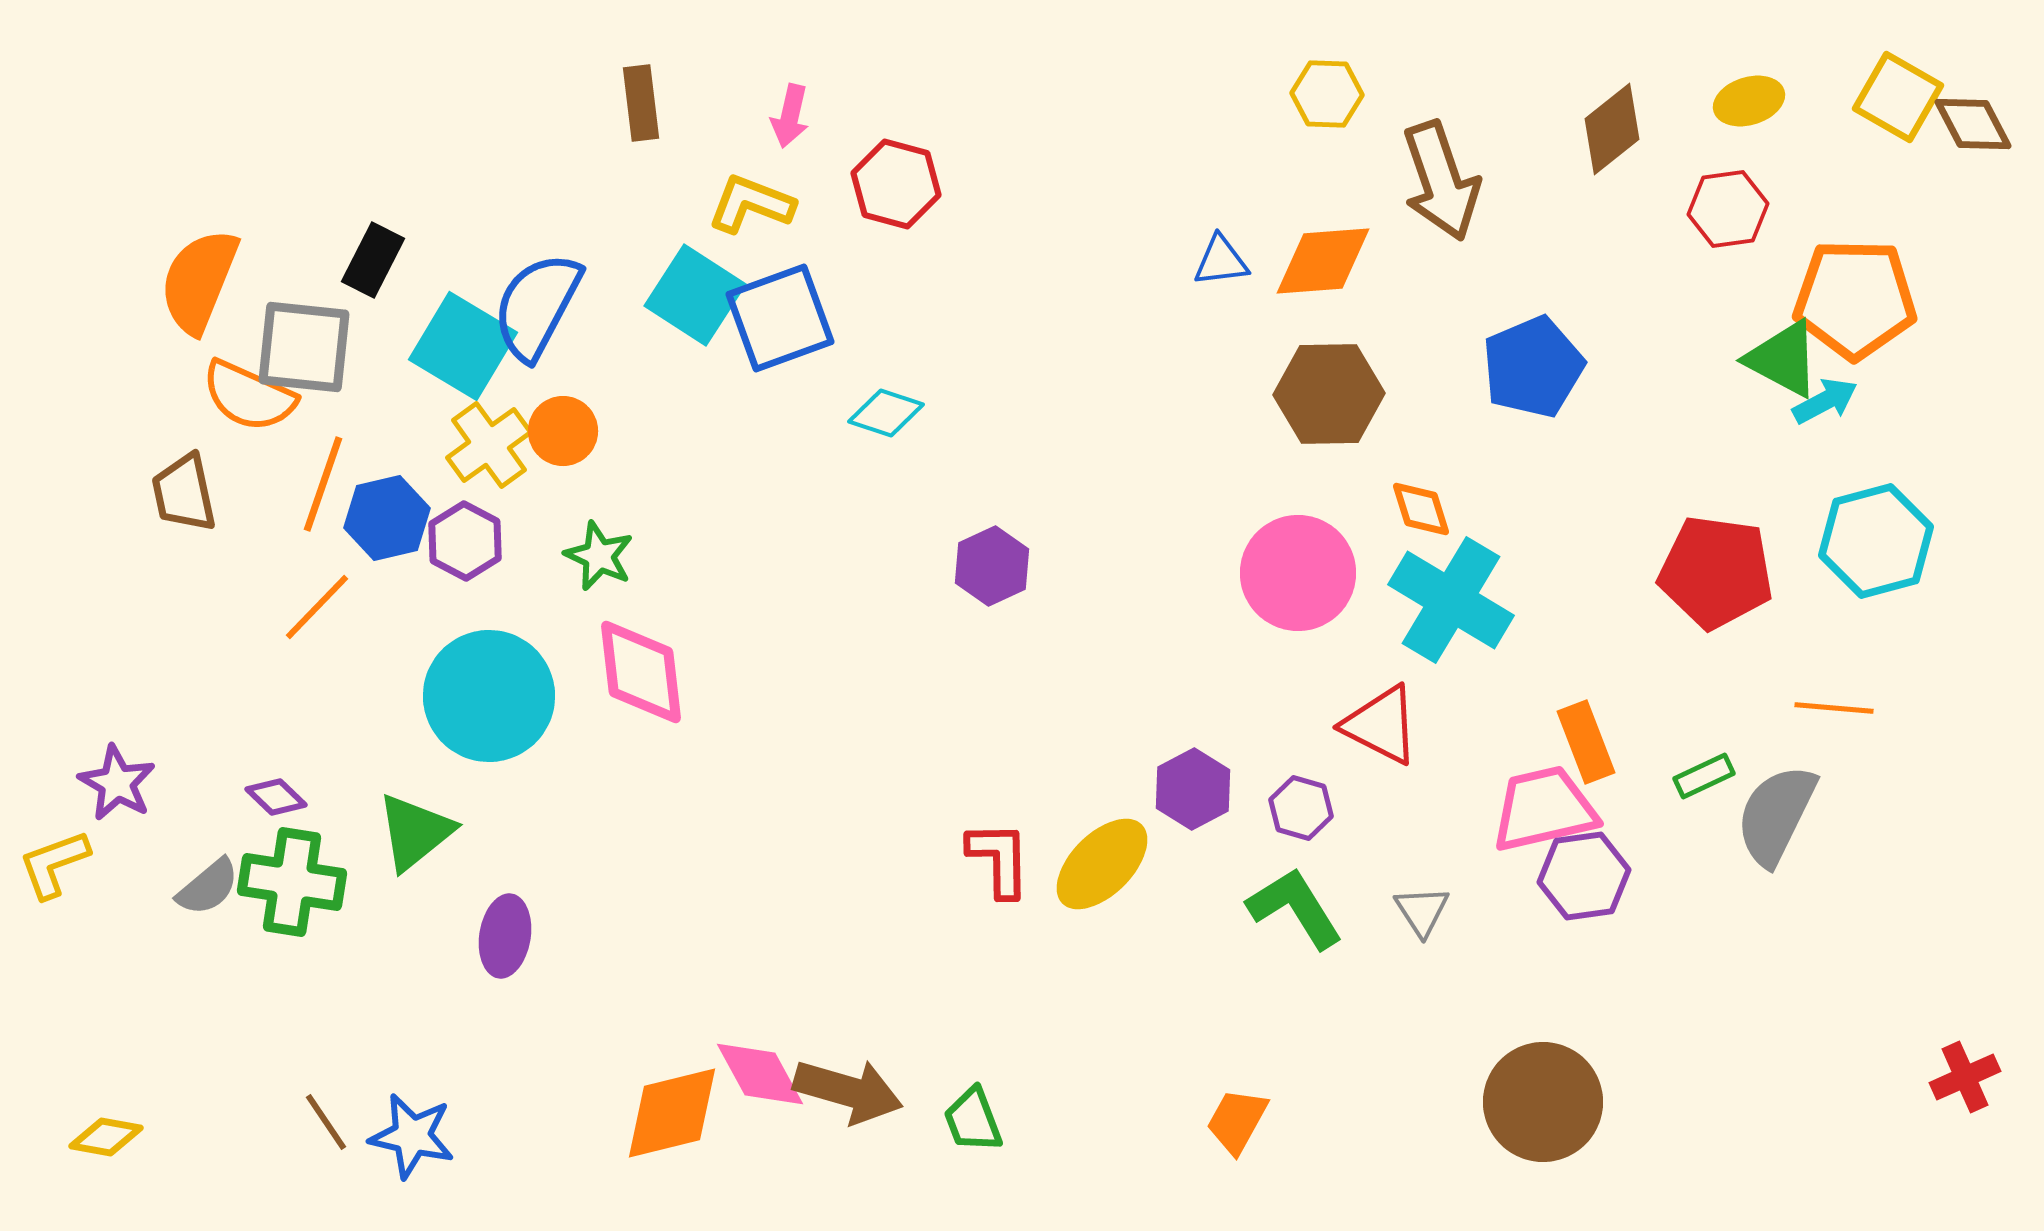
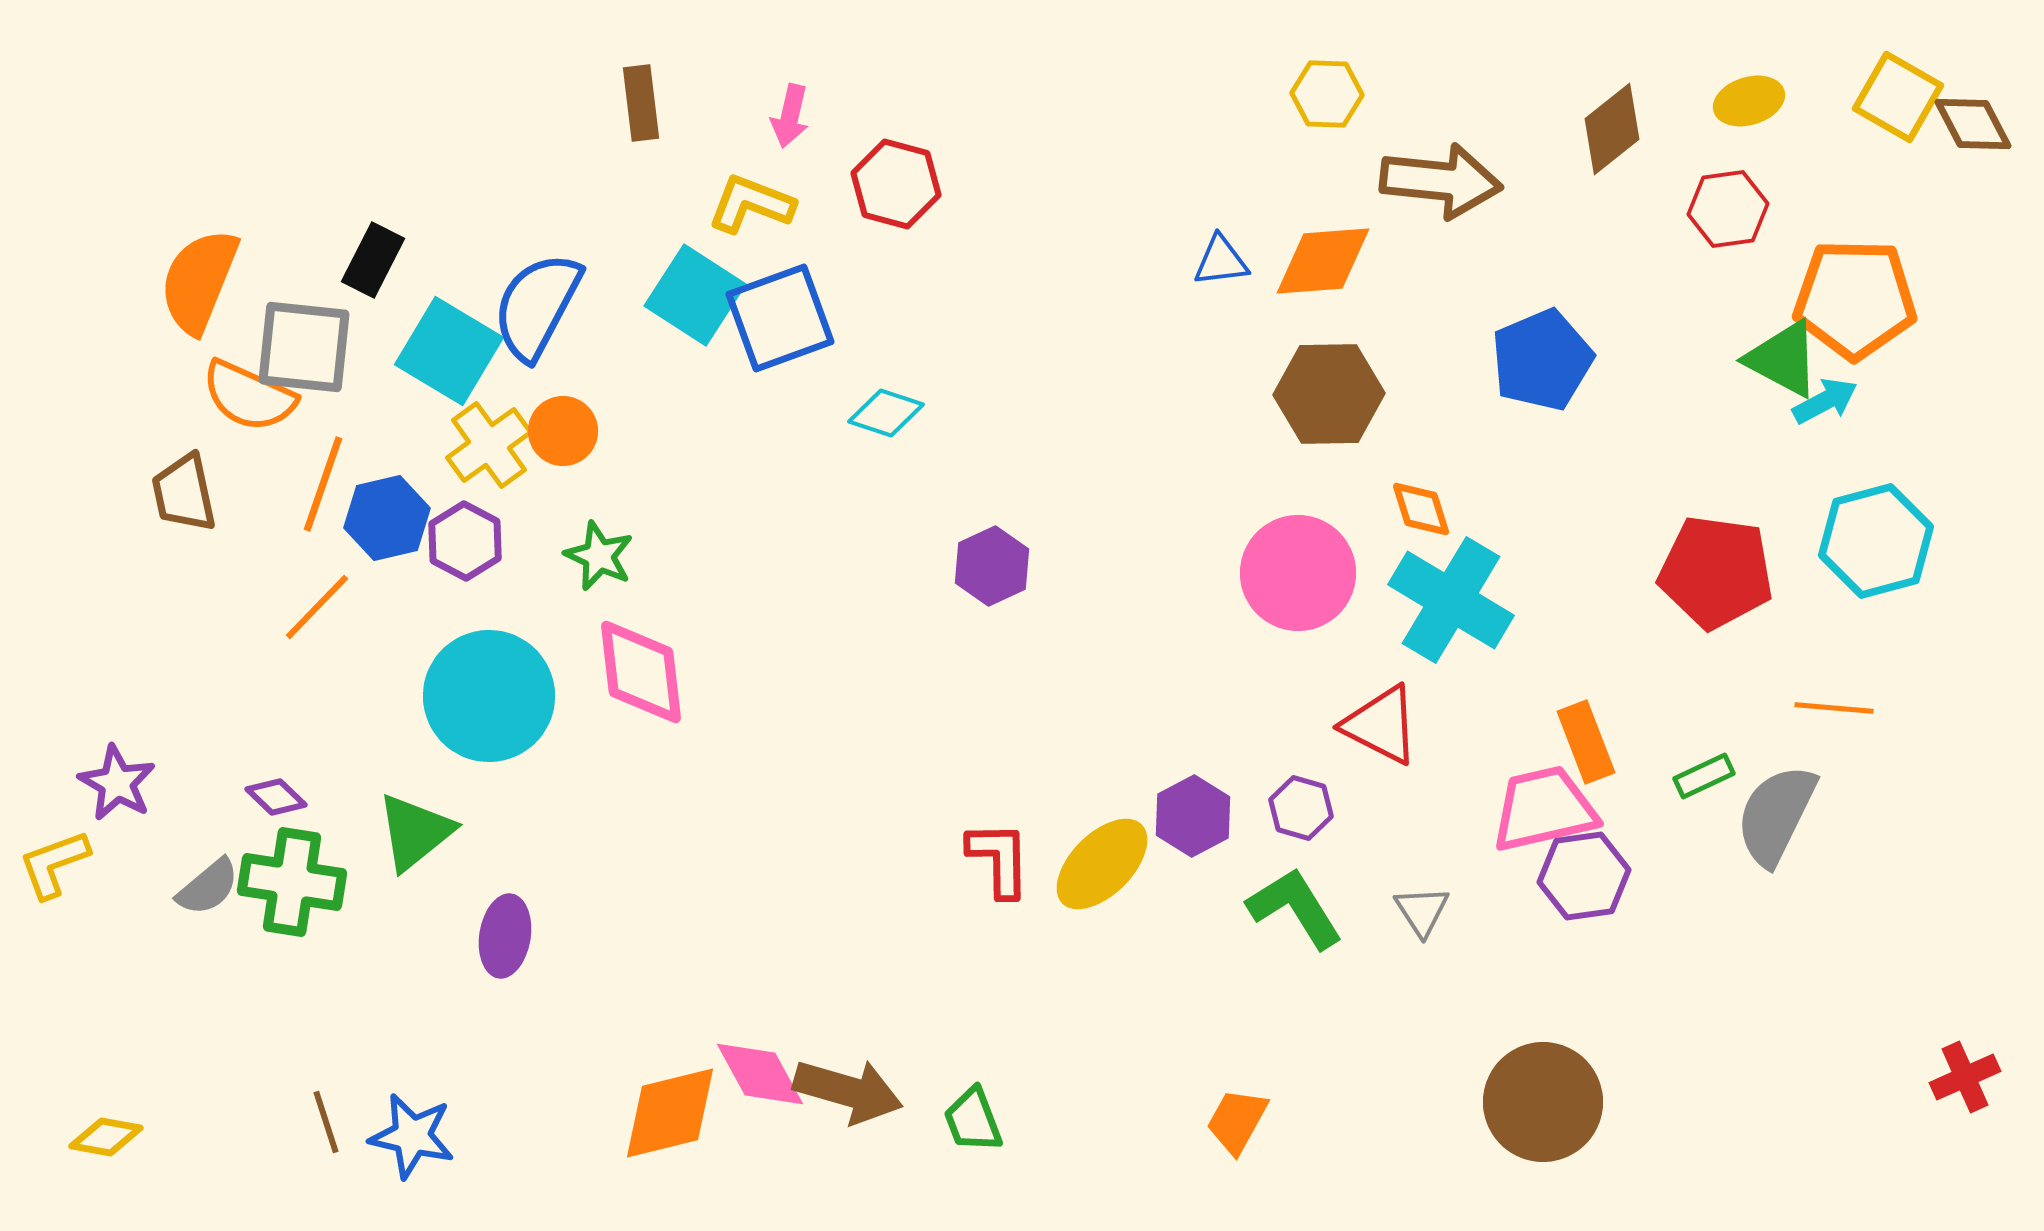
brown arrow at (1441, 181): rotated 65 degrees counterclockwise
cyan square at (463, 346): moved 14 px left, 5 px down
blue pentagon at (1533, 367): moved 9 px right, 7 px up
purple hexagon at (1193, 789): moved 27 px down
orange diamond at (672, 1113): moved 2 px left
brown line at (326, 1122): rotated 16 degrees clockwise
